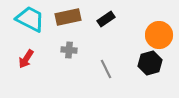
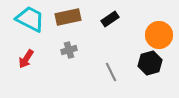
black rectangle: moved 4 px right
gray cross: rotated 21 degrees counterclockwise
gray line: moved 5 px right, 3 px down
